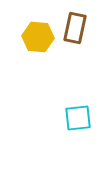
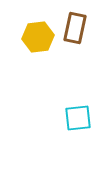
yellow hexagon: rotated 12 degrees counterclockwise
